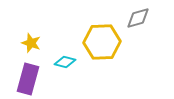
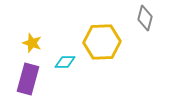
gray diamond: moved 7 px right; rotated 60 degrees counterclockwise
yellow star: moved 1 px right
cyan diamond: rotated 15 degrees counterclockwise
